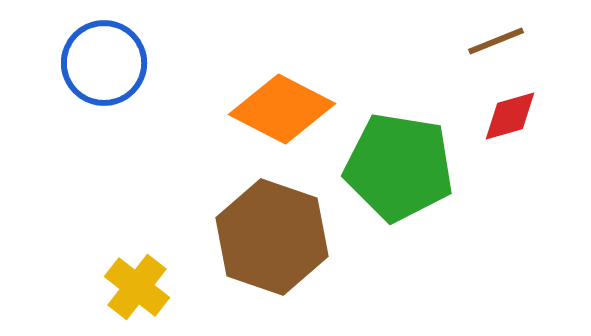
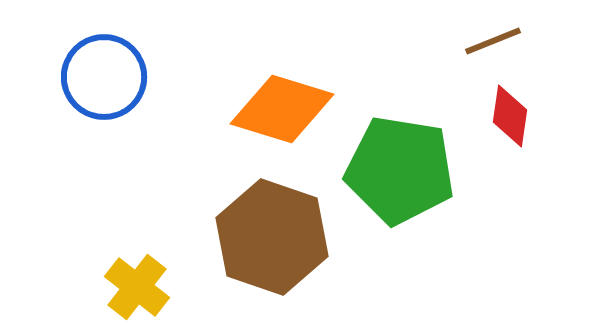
brown line: moved 3 px left
blue circle: moved 14 px down
orange diamond: rotated 10 degrees counterclockwise
red diamond: rotated 66 degrees counterclockwise
green pentagon: moved 1 px right, 3 px down
